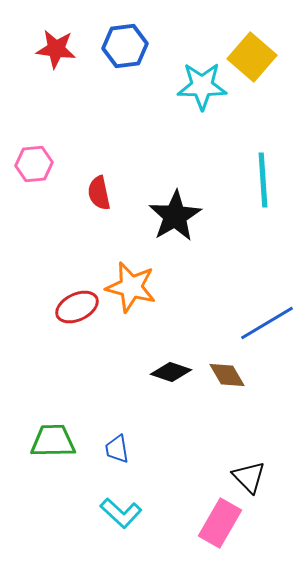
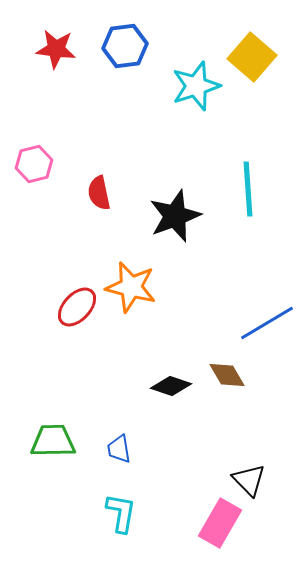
cyan star: moved 6 px left; rotated 18 degrees counterclockwise
pink hexagon: rotated 9 degrees counterclockwise
cyan line: moved 15 px left, 9 px down
black star: rotated 10 degrees clockwise
red ellipse: rotated 21 degrees counterclockwise
black diamond: moved 14 px down
blue trapezoid: moved 2 px right
black triangle: moved 3 px down
cyan L-shape: rotated 123 degrees counterclockwise
